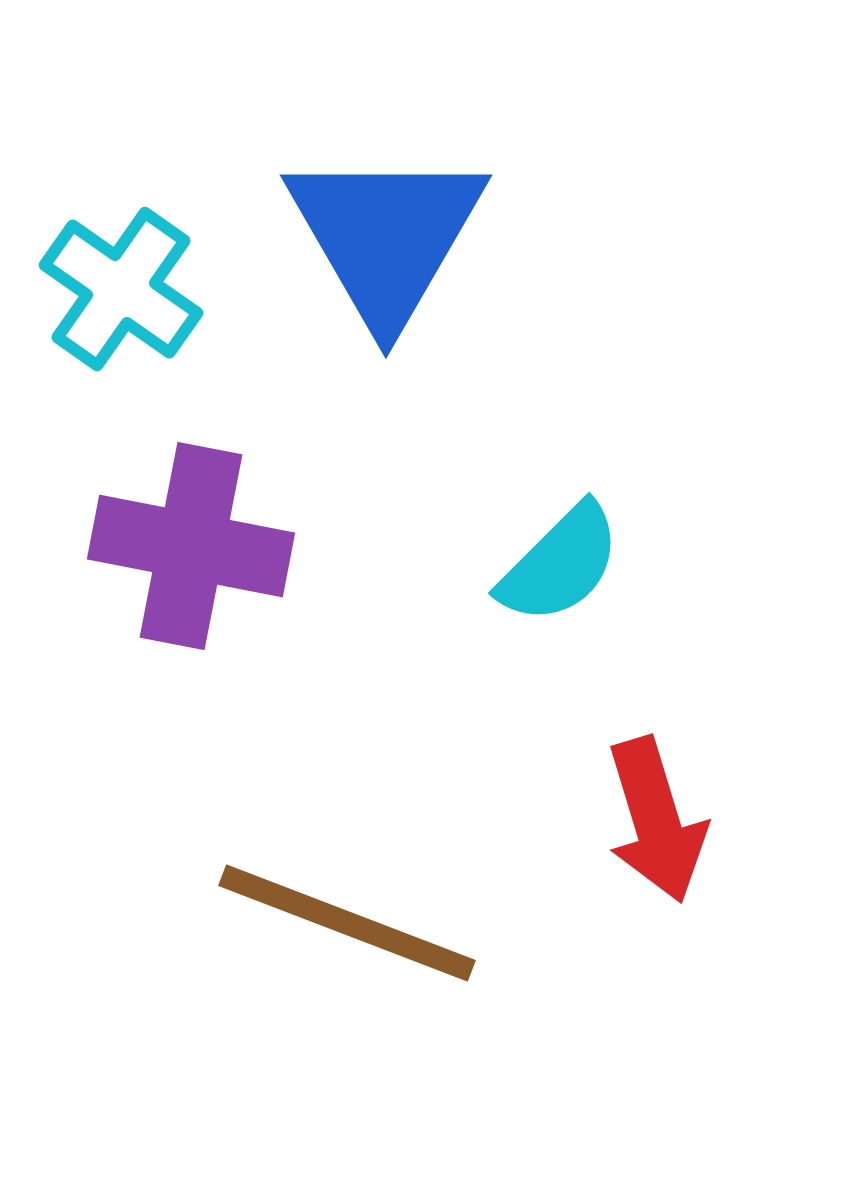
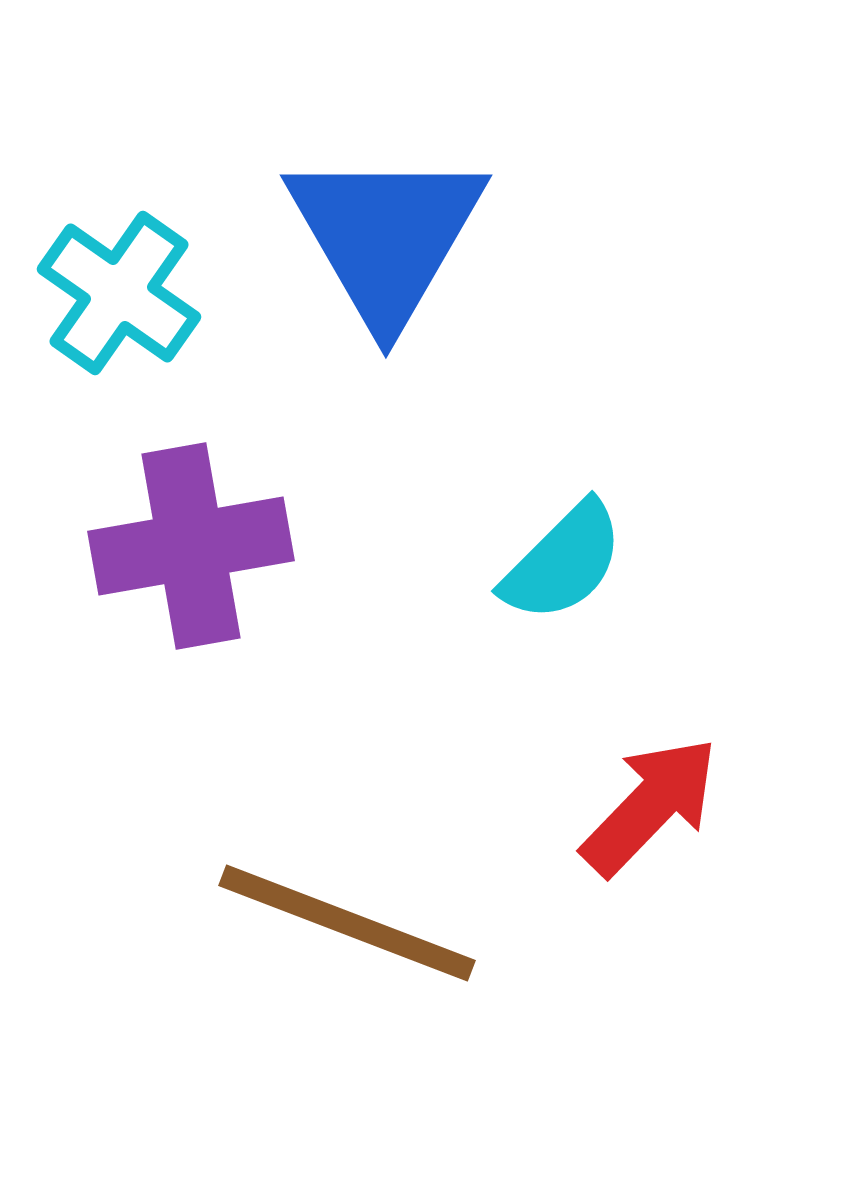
cyan cross: moved 2 px left, 4 px down
purple cross: rotated 21 degrees counterclockwise
cyan semicircle: moved 3 px right, 2 px up
red arrow: moved 6 px left, 14 px up; rotated 119 degrees counterclockwise
